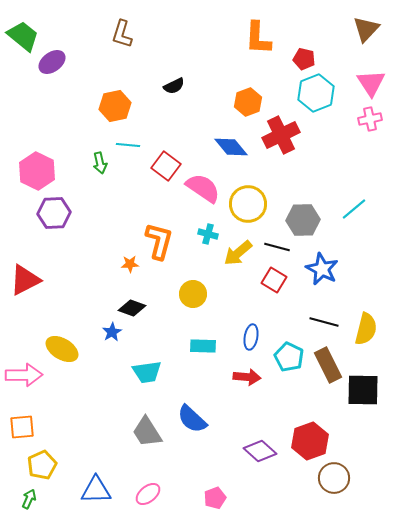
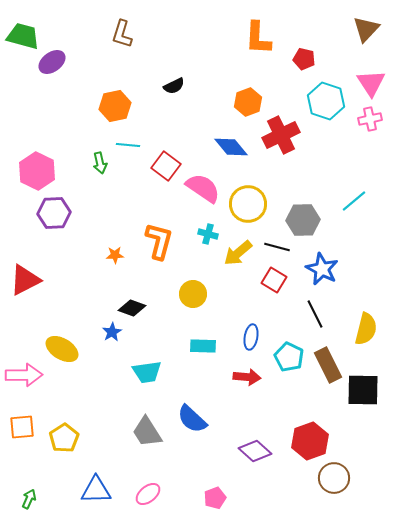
green trapezoid at (23, 36): rotated 24 degrees counterclockwise
cyan hexagon at (316, 93): moved 10 px right, 8 px down; rotated 21 degrees counterclockwise
cyan line at (354, 209): moved 8 px up
orange star at (130, 264): moved 15 px left, 9 px up
black line at (324, 322): moved 9 px left, 8 px up; rotated 48 degrees clockwise
purple diamond at (260, 451): moved 5 px left
yellow pentagon at (42, 465): moved 22 px right, 27 px up; rotated 8 degrees counterclockwise
